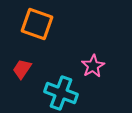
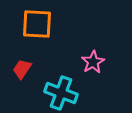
orange square: rotated 16 degrees counterclockwise
pink star: moved 4 px up
